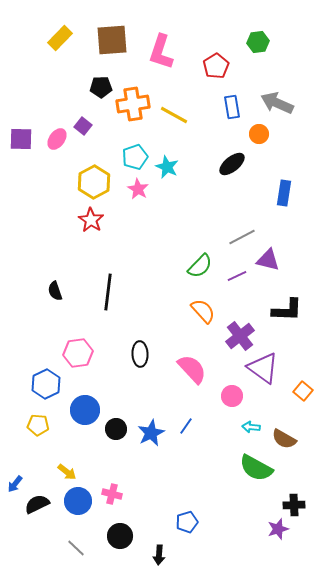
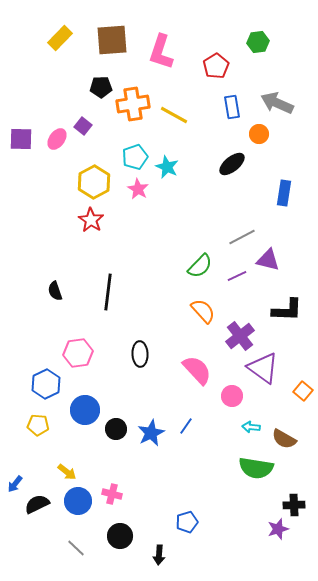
pink semicircle at (192, 369): moved 5 px right, 1 px down
green semicircle at (256, 468): rotated 20 degrees counterclockwise
